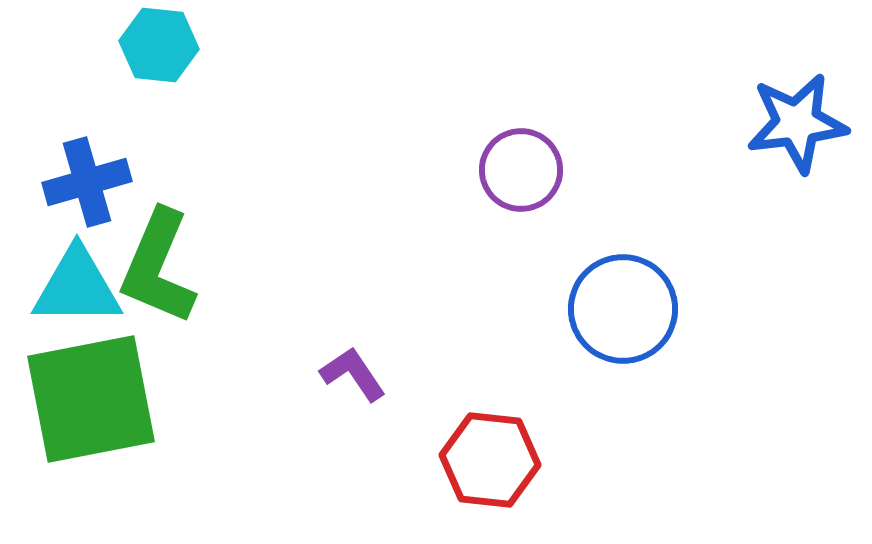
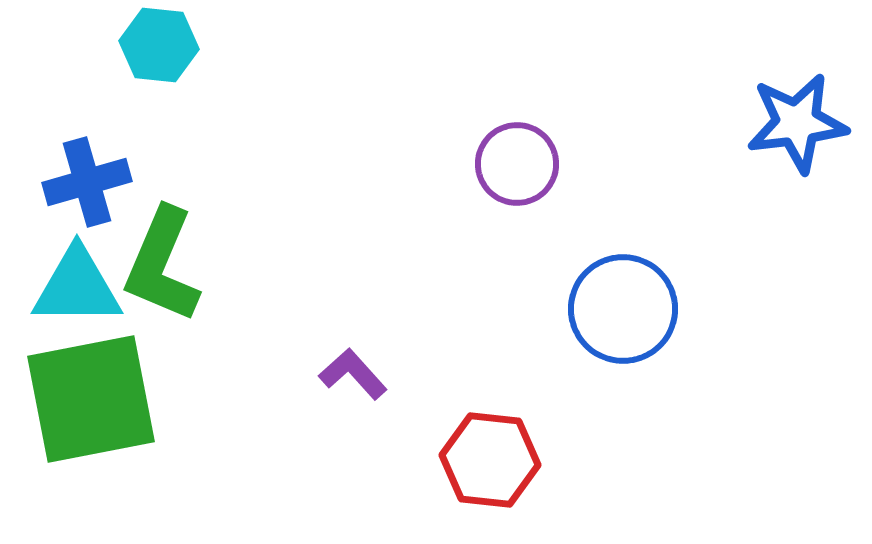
purple circle: moved 4 px left, 6 px up
green L-shape: moved 4 px right, 2 px up
purple L-shape: rotated 8 degrees counterclockwise
